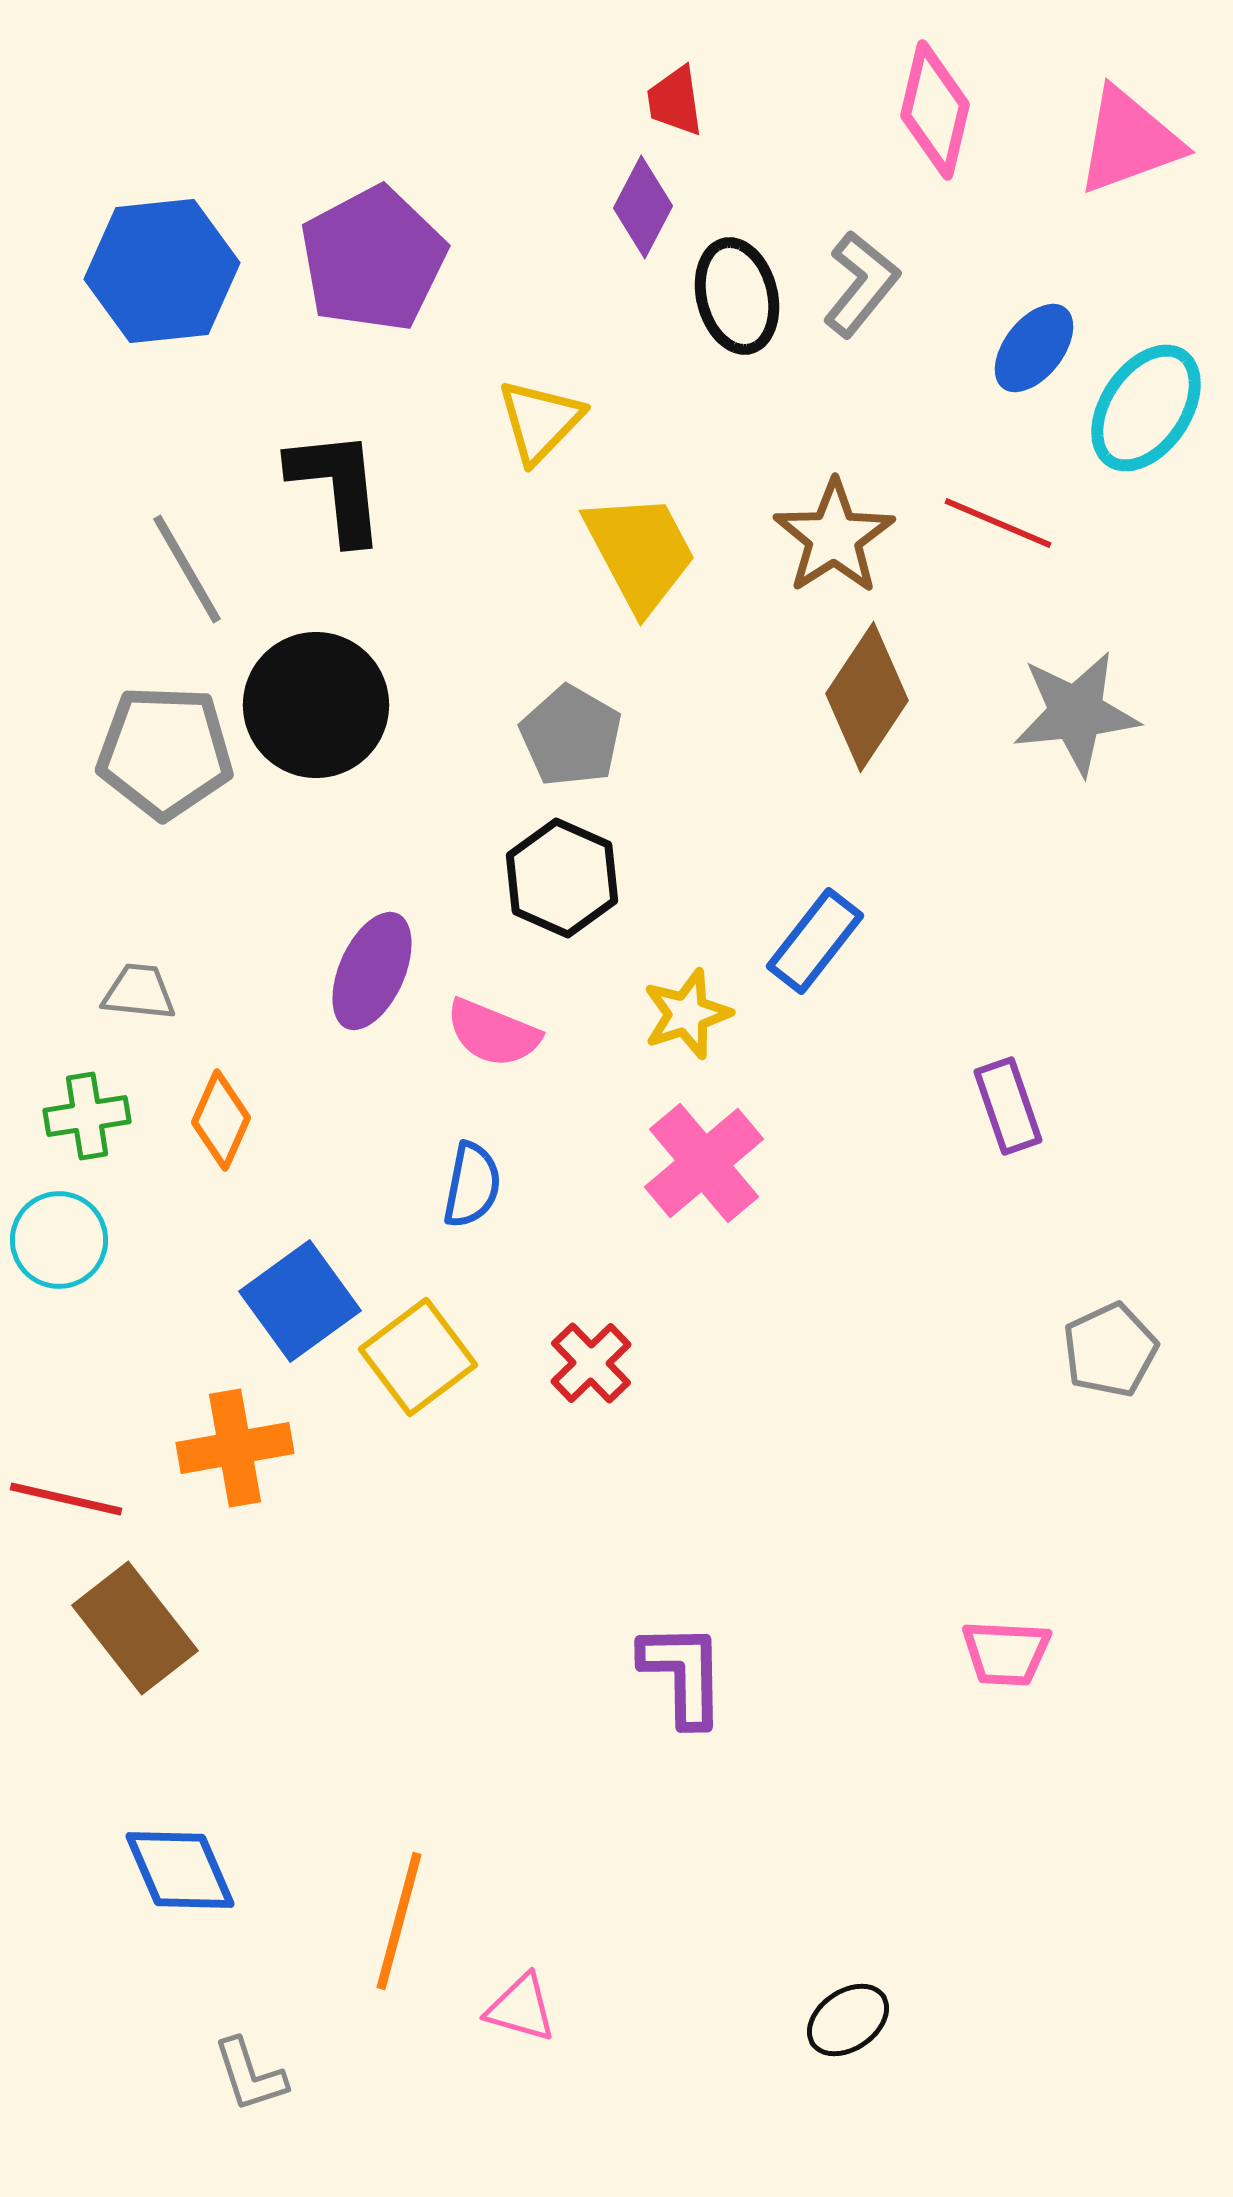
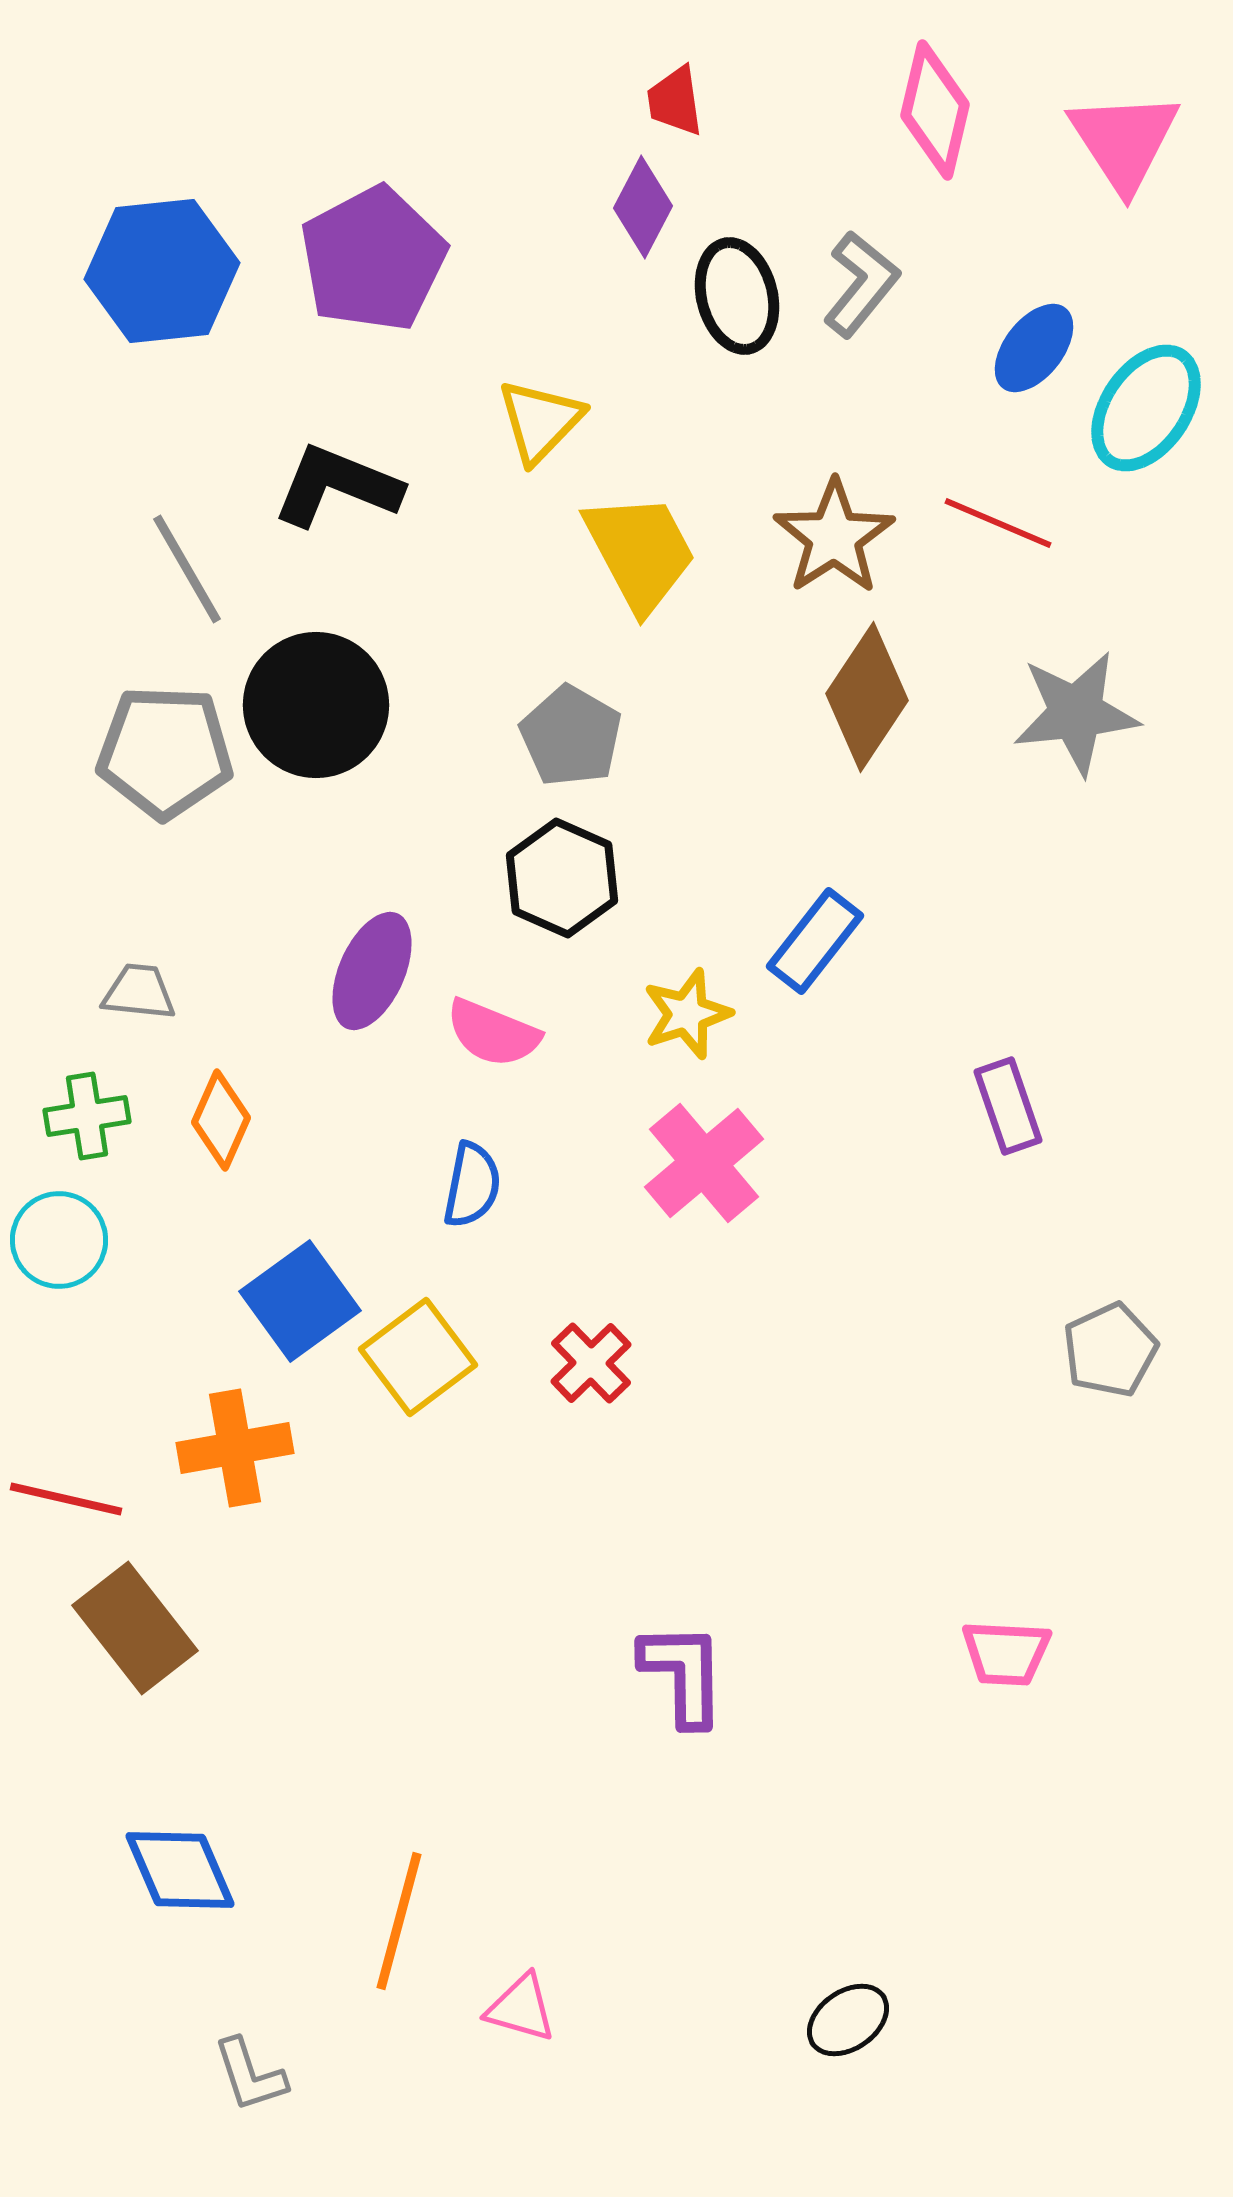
pink triangle at (1129, 141): moved 5 px left; rotated 43 degrees counterclockwise
black L-shape at (337, 486): rotated 62 degrees counterclockwise
